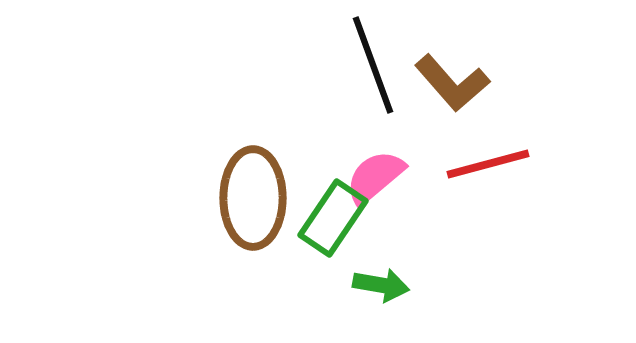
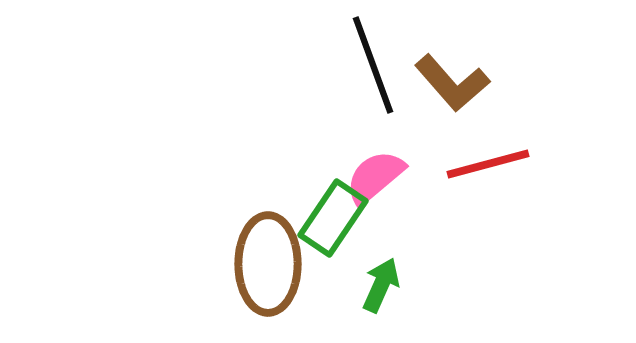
brown ellipse: moved 15 px right, 66 px down
green arrow: rotated 76 degrees counterclockwise
